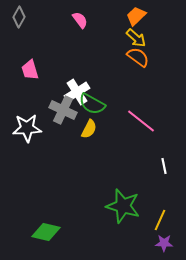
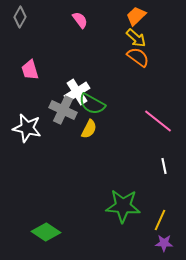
gray diamond: moved 1 px right
pink line: moved 17 px right
white star: rotated 16 degrees clockwise
green star: rotated 12 degrees counterclockwise
green diamond: rotated 20 degrees clockwise
